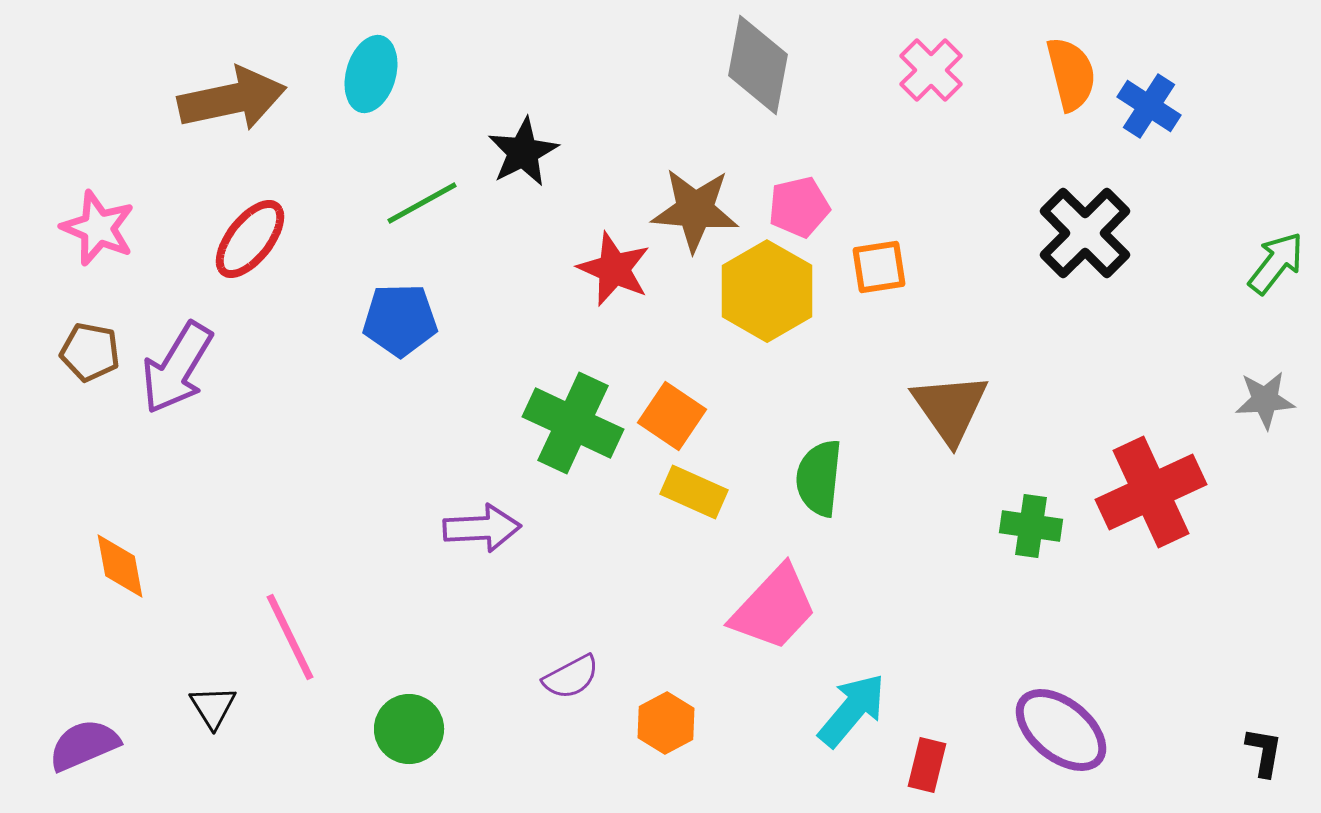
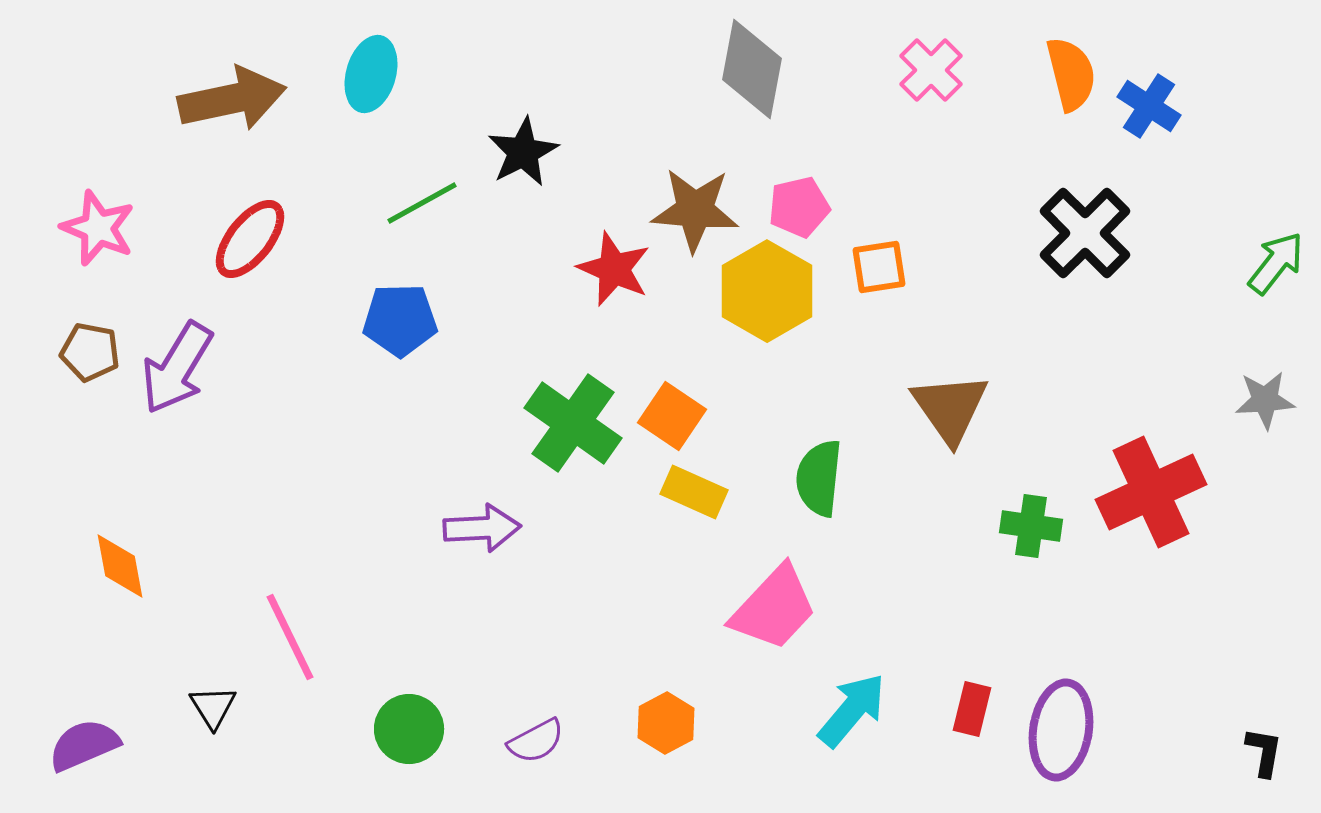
gray diamond at (758, 65): moved 6 px left, 4 px down
green cross at (573, 423): rotated 10 degrees clockwise
purple semicircle at (571, 677): moved 35 px left, 64 px down
purple ellipse at (1061, 730): rotated 60 degrees clockwise
red rectangle at (927, 765): moved 45 px right, 56 px up
